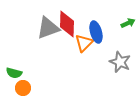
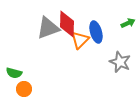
orange triangle: moved 4 px left, 3 px up
orange circle: moved 1 px right, 1 px down
